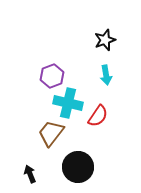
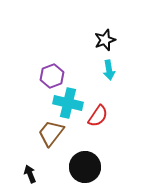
cyan arrow: moved 3 px right, 5 px up
black circle: moved 7 px right
